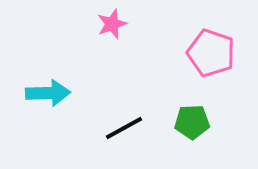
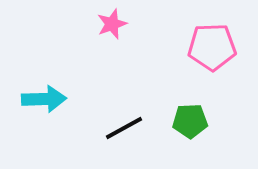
pink pentagon: moved 1 px right, 6 px up; rotated 21 degrees counterclockwise
cyan arrow: moved 4 px left, 6 px down
green pentagon: moved 2 px left, 1 px up
